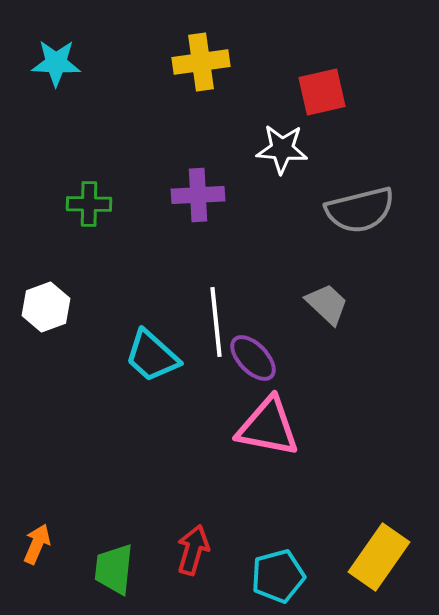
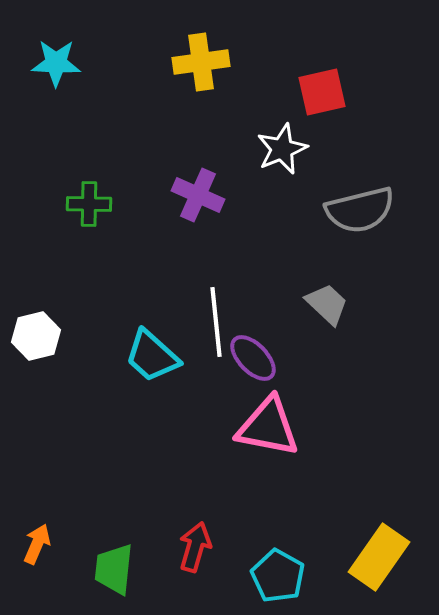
white star: rotated 27 degrees counterclockwise
purple cross: rotated 27 degrees clockwise
white hexagon: moved 10 px left, 29 px down; rotated 6 degrees clockwise
red arrow: moved 2 px right, 3 px up
cyan pentagon: rotated 28 degrees counterclockwise
